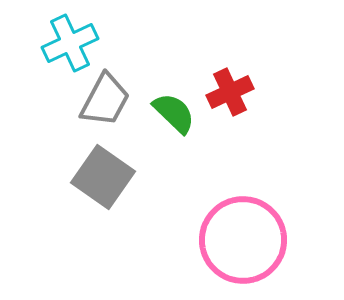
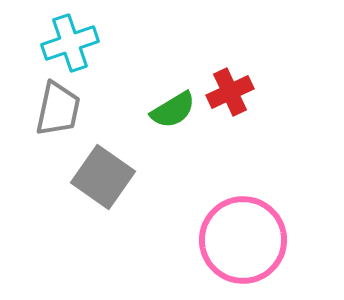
cyan cross: rotated 6 degrees clockwise
gray trapezoid: moved 47 px left, 9 px down; rotated 16 degrees counterclockwise
green semicircle: moved 1 px left, 3 px up; rotated 105 degrees clockwise
